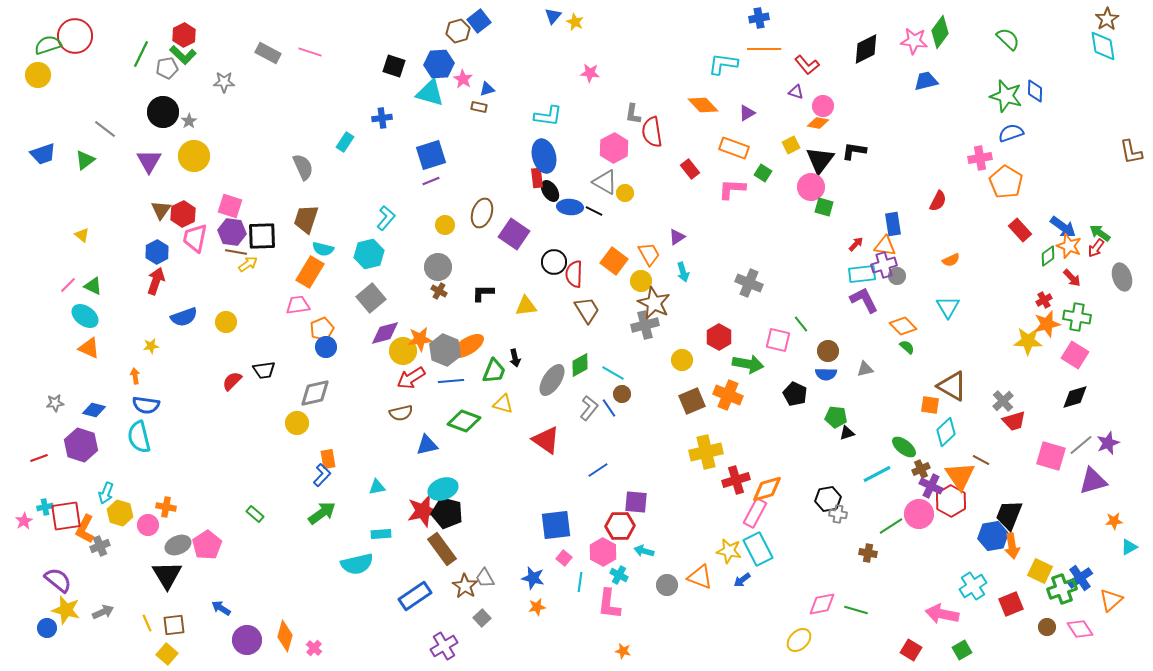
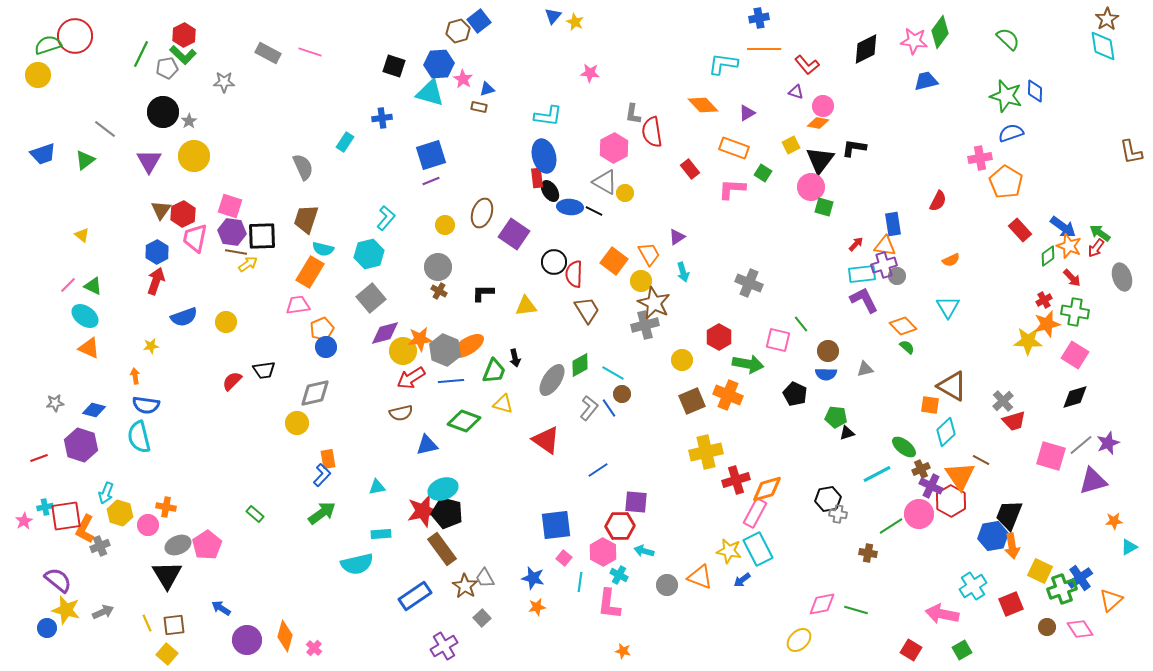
black L-shape at (854, 151): moved 3 px up
green cross at (1077, 317): moved 2 px left, 5 px up
